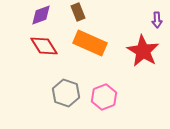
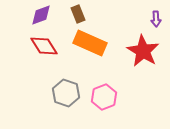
brown rectangle: moved 2 px down
purple arrow: moved 1 px left, 1 px up
